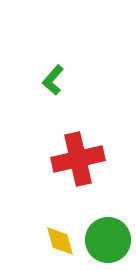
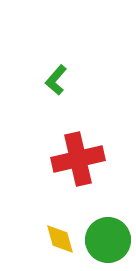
green L-shape: moved 3 px right
yellow diamond: moved 2 px up
